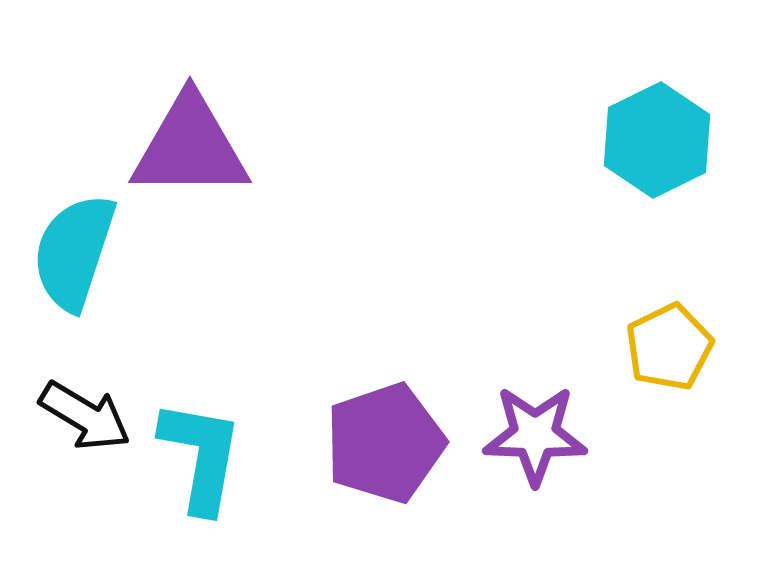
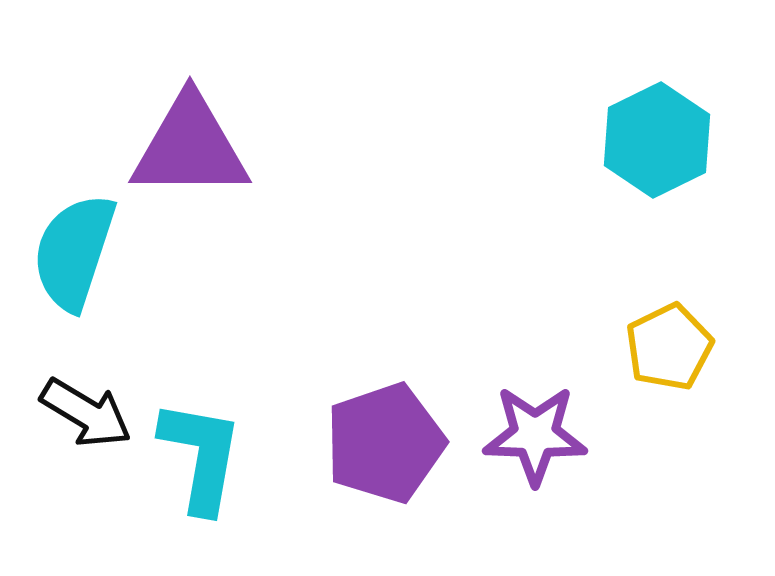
black arrow: moved 1 px right, 3 px up
